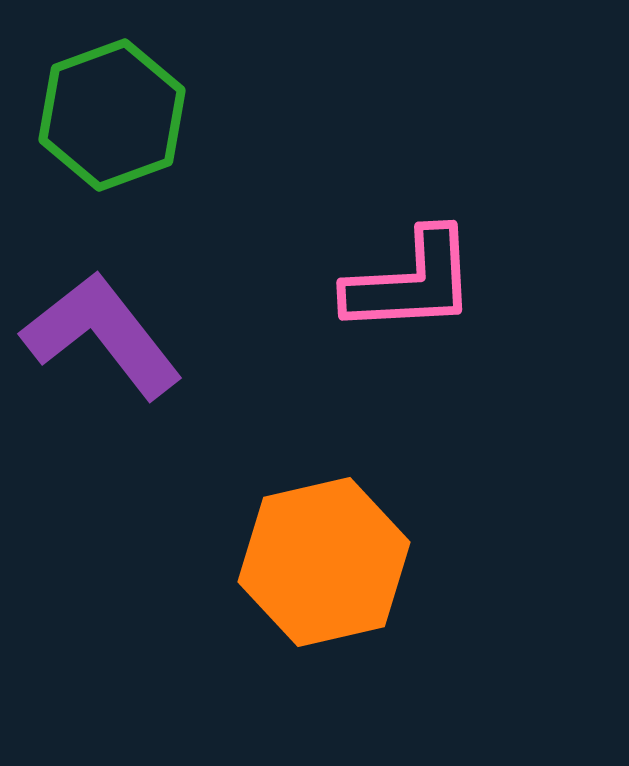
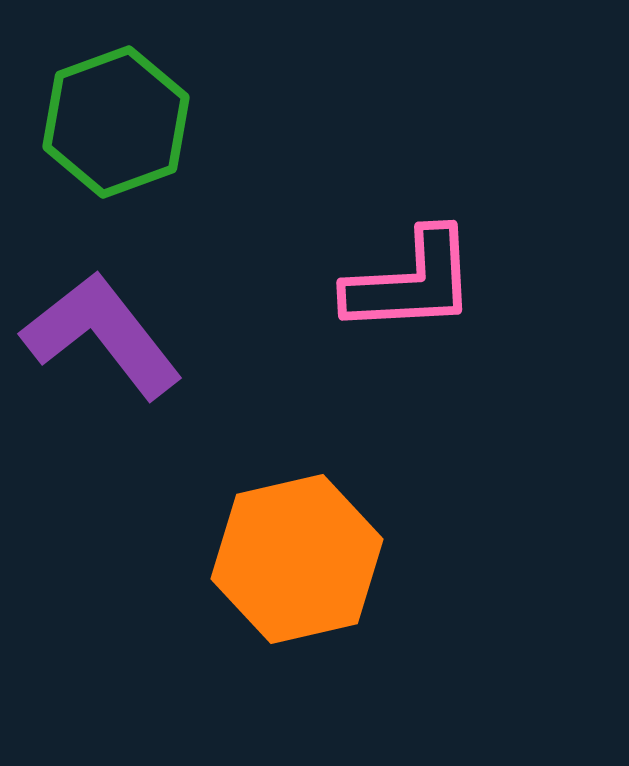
green hexagon: moved 4 px right, 7 px down
orange hexagon: moved 27 px left, 3 px up
